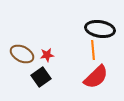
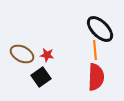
black ellipse: rotated 36 degrees clockwise
orange line: moved 2 px right
red star: rotated 16 degrees clockwise
red semicircle: rotated 44 degrees counterclockwise
